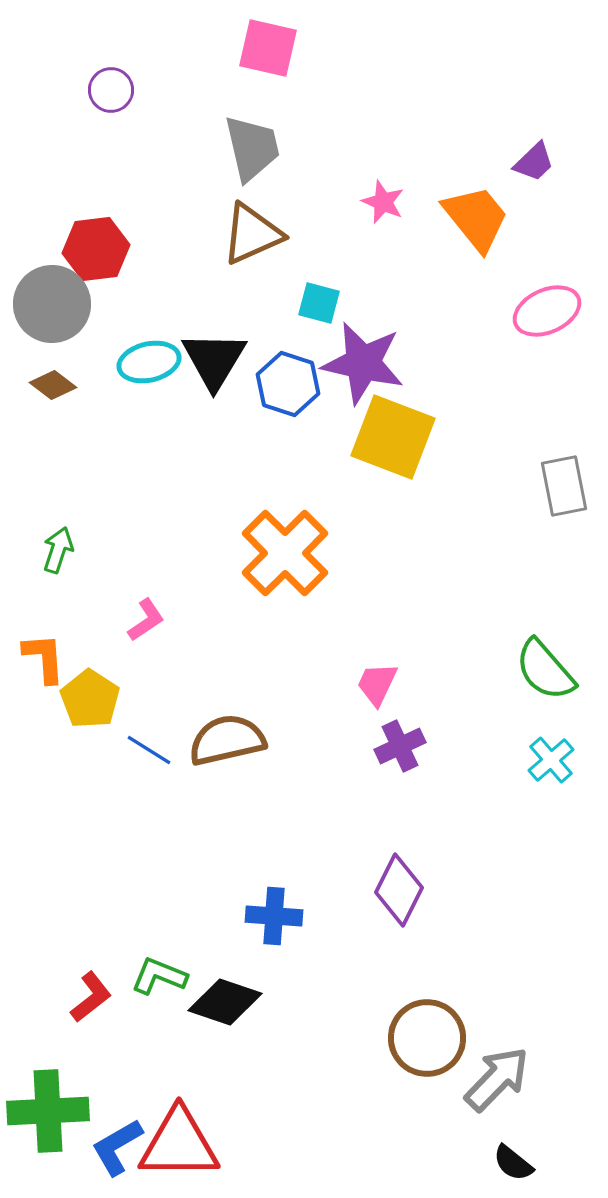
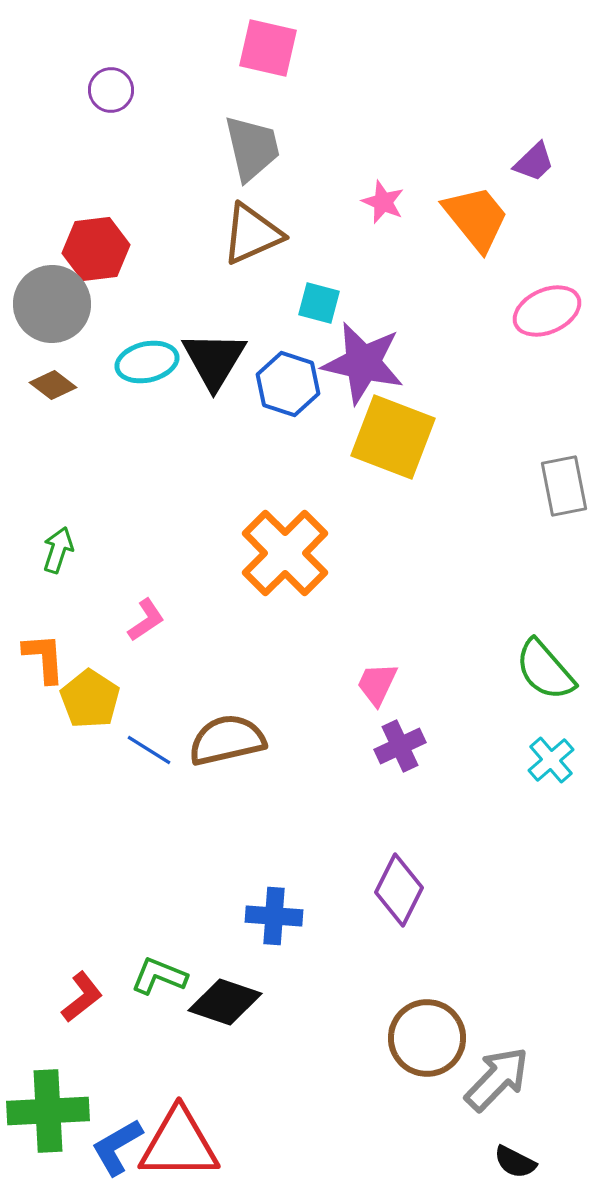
cyan ellipse: moved 2 px left
red L-shape: moved 9 px left
black semicircle: moved 2 px right, 1 px up; rotated 12 degrees counterclockwise
